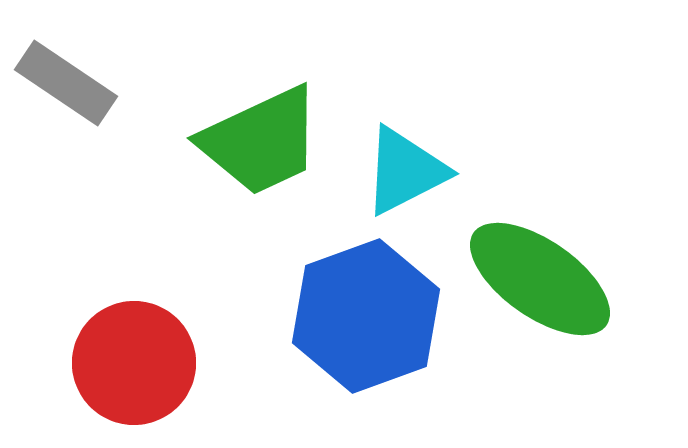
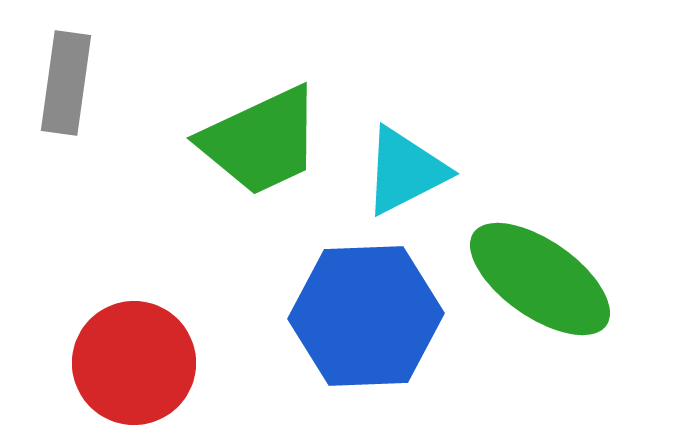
gray rectangle: rotated 64 degrees clockwise
blue hexagon: rotated 18 degrees clockwise
